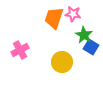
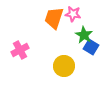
yellow circle: moved 2 px right, 4 px down
